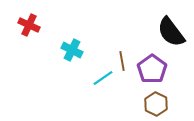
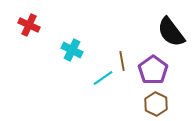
purple pentagon: moved 1 px right, 1 px down
